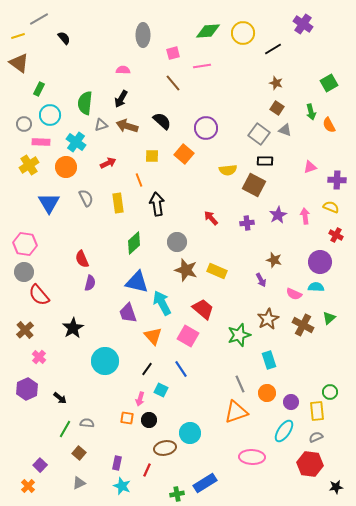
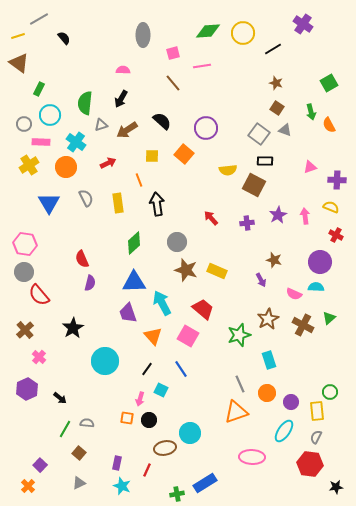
brown arrow at (127, 126): moved 4 px down; rotated 50 degrees counterclockwise
blue triangle at (137, 282): moved 3 px left; rotated 15 degrees counterclockwise
gray semicircle at (316, 437): rotated 40 degrees counterclockwise
